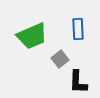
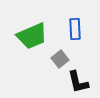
blue rectangle: moved 3 px left
black L-shape: rotated 15 degrees counterclockwise
